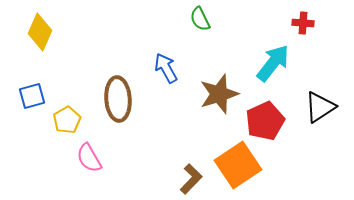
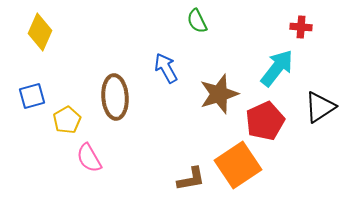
green semicircle: moved 3 px left, 2 px down
red cross: moved 2 px left, 4 px down
cyan arrow: moved 4 px right, 5 px down
brown ellipse: moved 3 px left, 2 px up
brown L-shape: rotated 36 degrees clockwise
